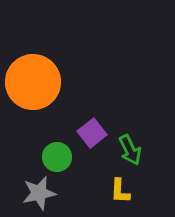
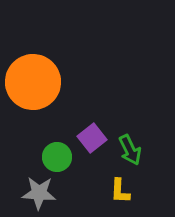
purple square: moved 5 px down
gray star: rotated 16 degrees clockwise
